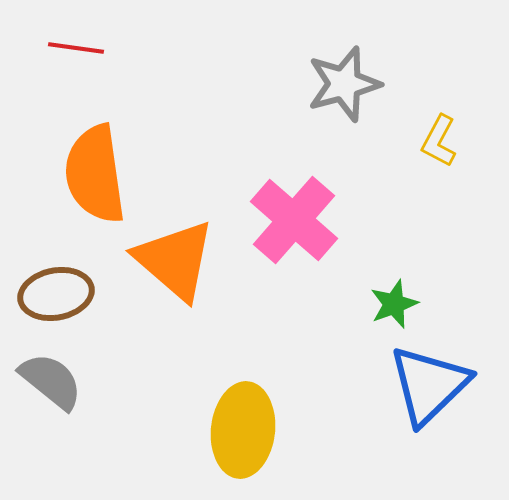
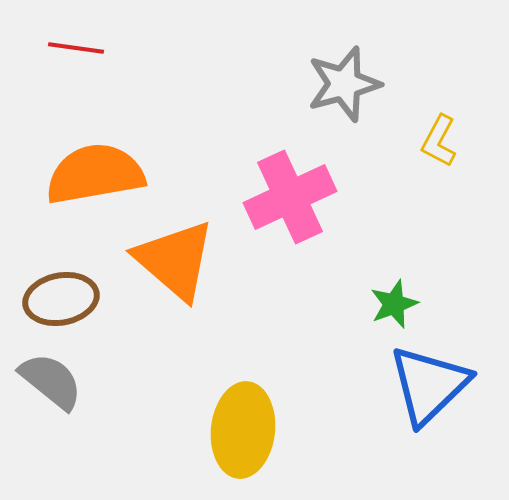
orange semicircle: rotated 88 degrees clockwise
pink cross: moved 4 px left, 23 px up; rotated 24 degrees clockwise
brown ellipse: moved 5 px right, 5 px down
